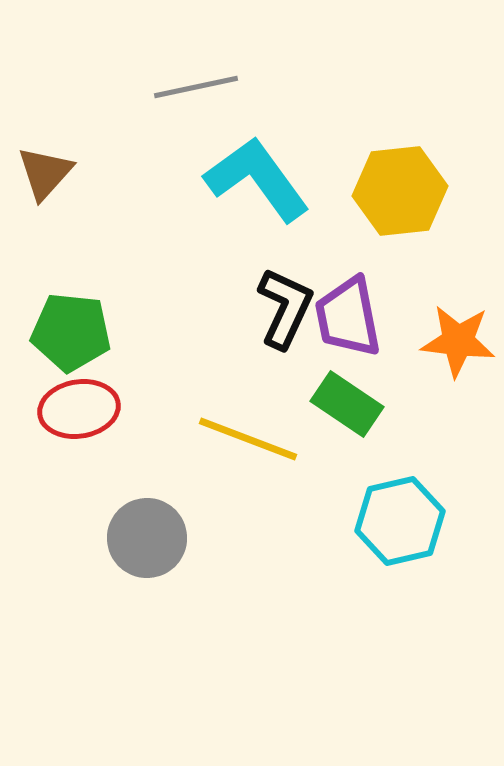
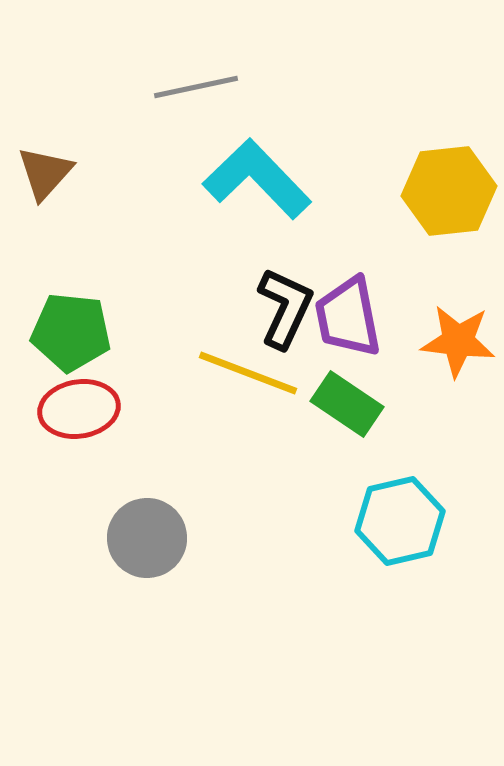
cyan L-shape: rotated 8 degrees counterclockwise
yellow hexagon: moved 49 px right
yellow line: moved 66 px up
